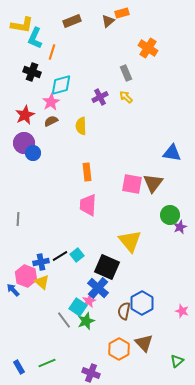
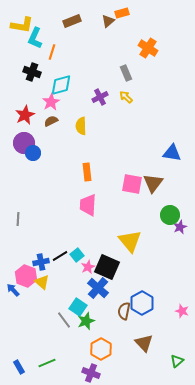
pink star at (89, 301): moved 1 px left, 34 px up
orange hexagon at (119, 349): moved 18 px left
